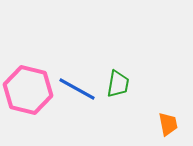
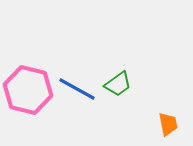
green trapezoid: rotated 44 degrees clockwise
